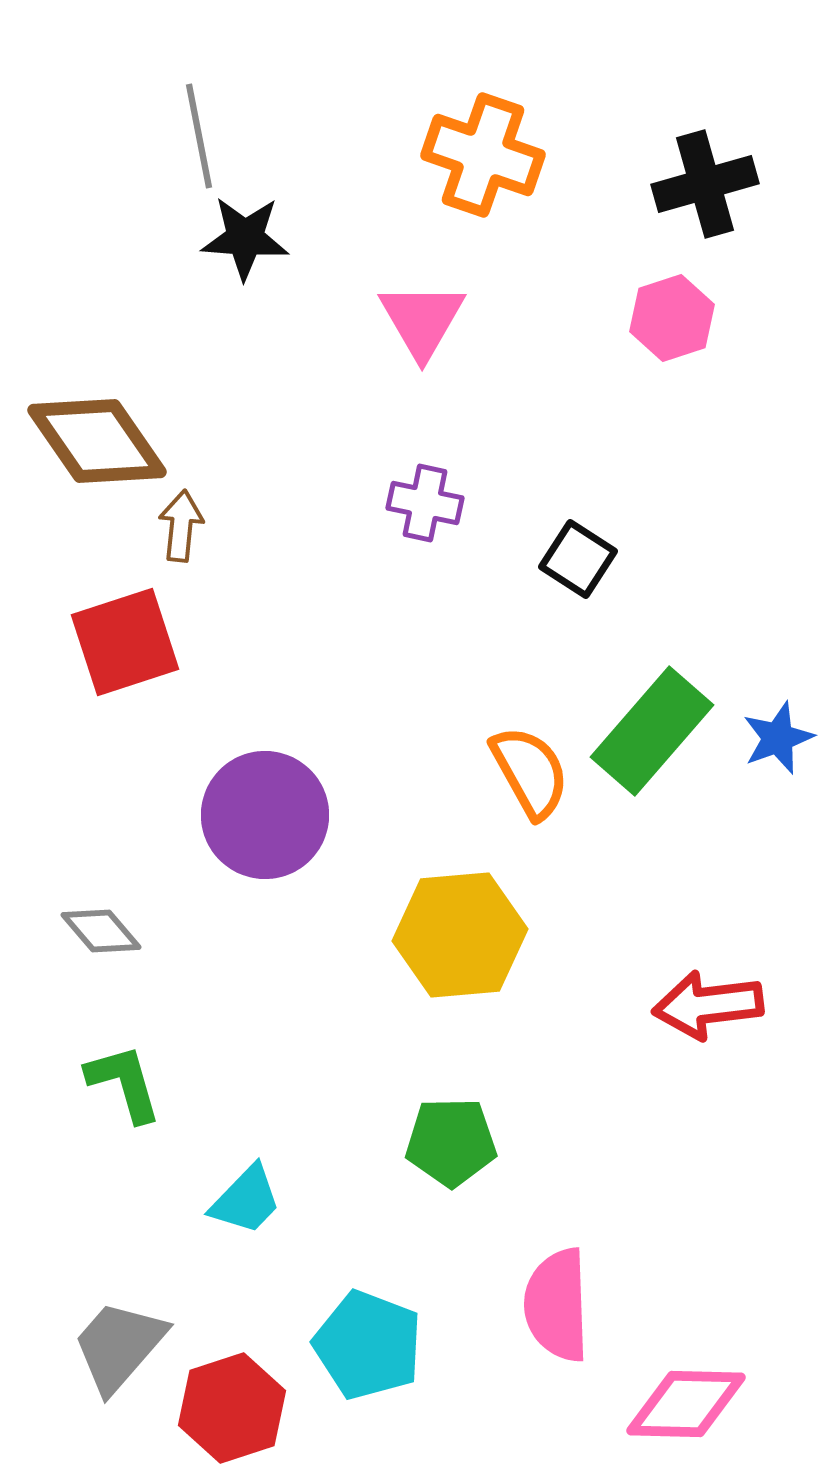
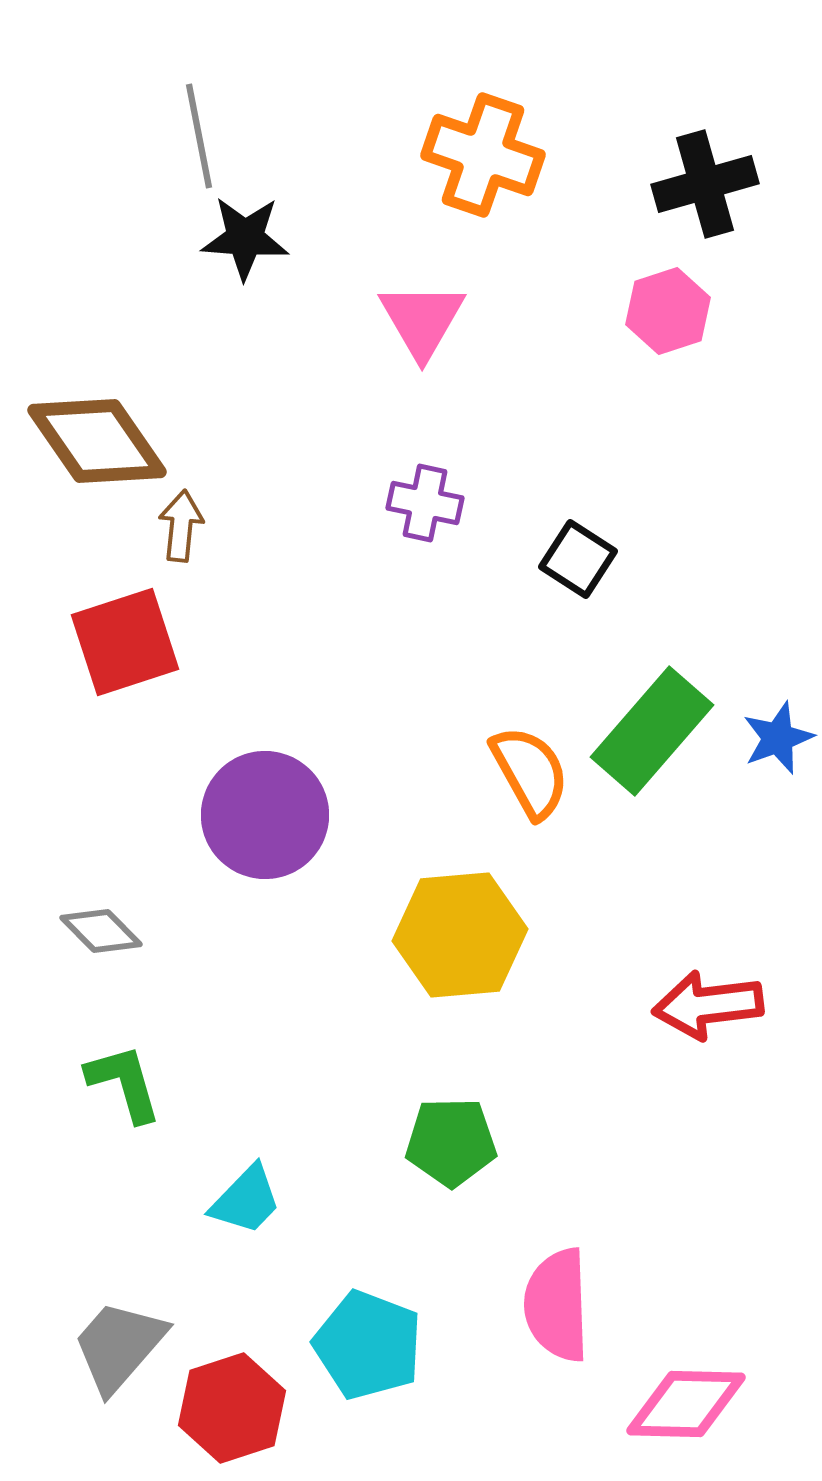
pink hexagon: moved 4 px left, 7 px up
gray diamond: rotated 4 degrees counterclockwise
